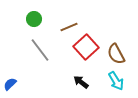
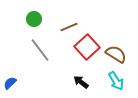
red square: moved 1 px right
brown semicircle: rotated 150 degrees clockwise
blue semicircle: moved 1 px up
